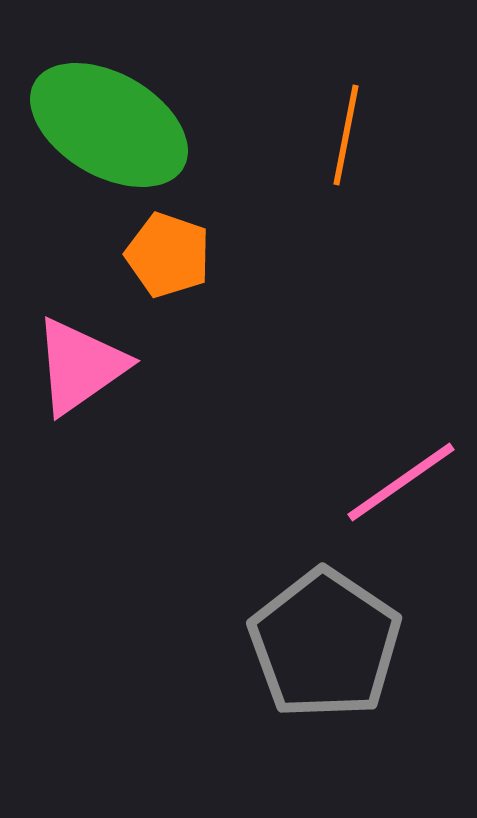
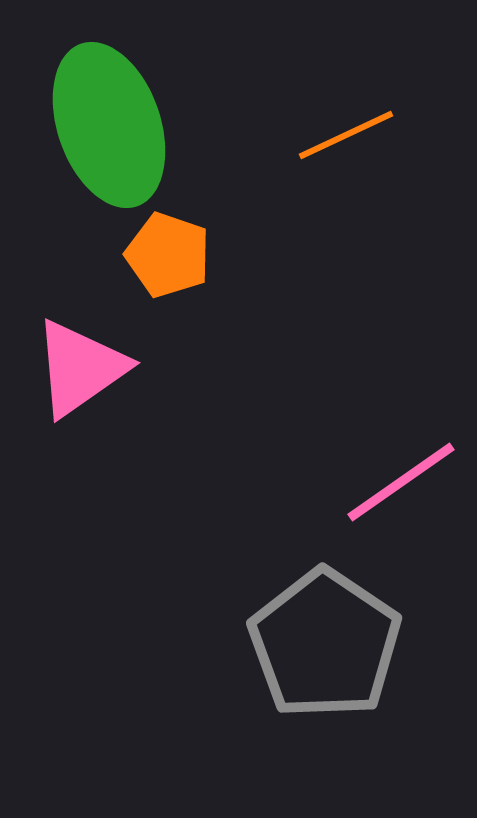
green ellipse: rotated 41 degrees clockwise
orange line: rotated 54 degrees clockwise
pink triangle: moved 2 px down
